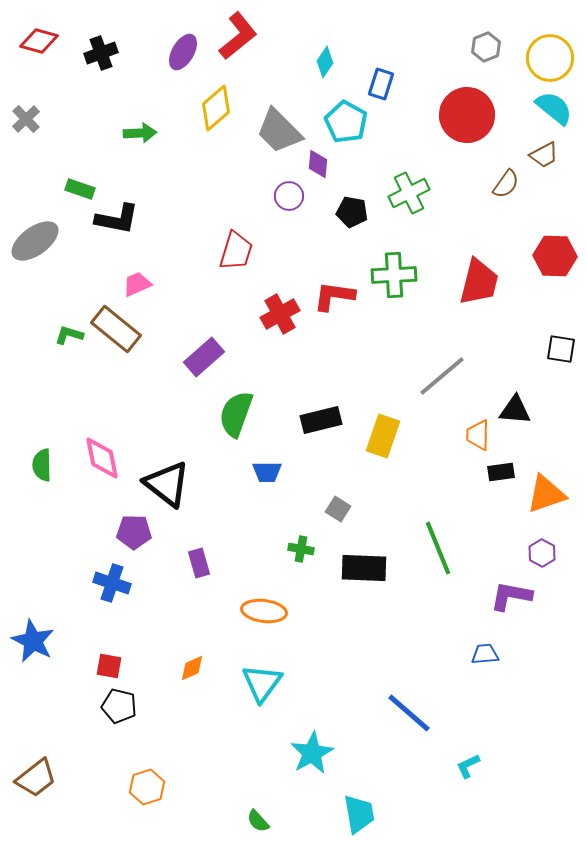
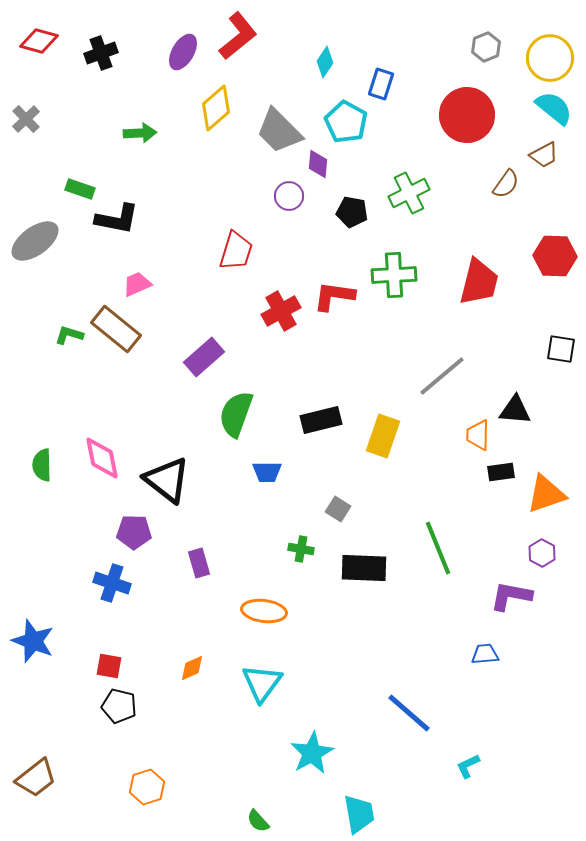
red cross at (280, 314): moved 1 px right, 3 px up
black triangle at (167, 484): moved 4 px up
blue star at (33, 641): rotated 6 degrees counterclockwise
